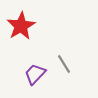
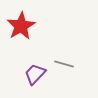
gray line: rotated 42 degrees counterclockwise
